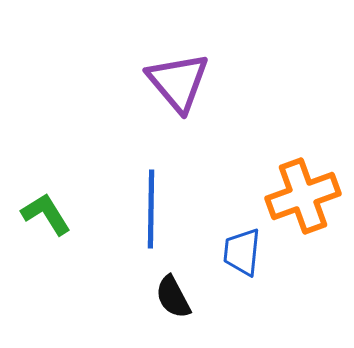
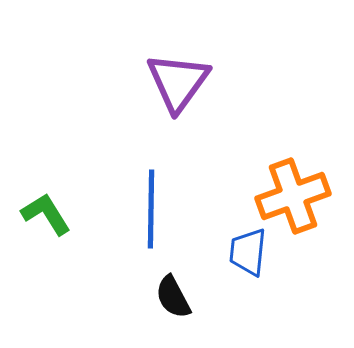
purple triangle: rotated 16 degrees clockwise
orange cross: moved 10 px left
blue trapezoid: moved 6 px right
